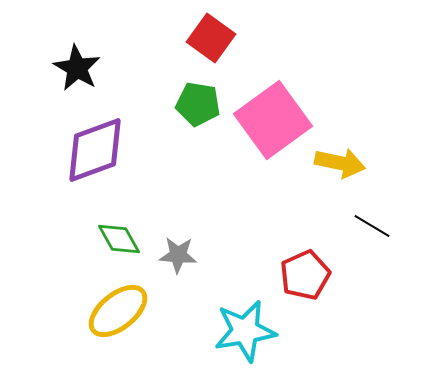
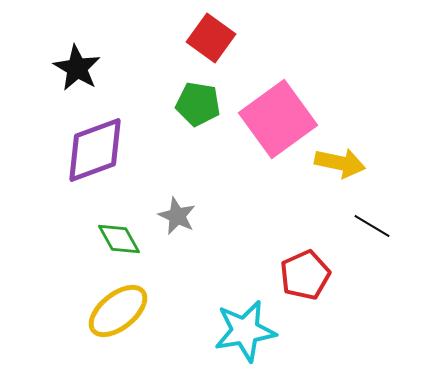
pink square: moved 5 px right, 1 px up
gray star: moved 1 px left, 39 px up; rotated 21 degrees clockwise
